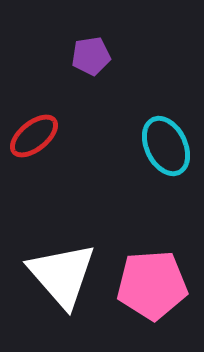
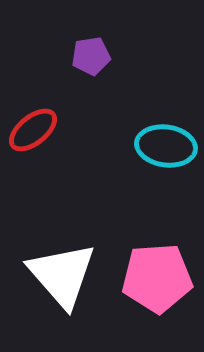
red ellipse: moved 1 px left, 6 px up
cyan ellipse: rotated 56 degrees counterclockwise
pink pentagon: moved 5 px right, 7 px up
